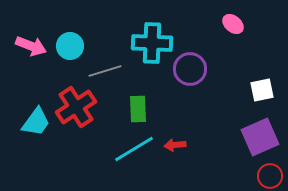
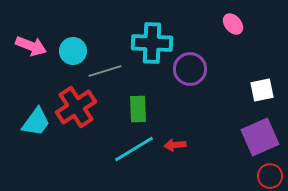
pink ellipse: rotated 10 degrees clockwise
cyan circle: moved 3 px right, 5 px down
